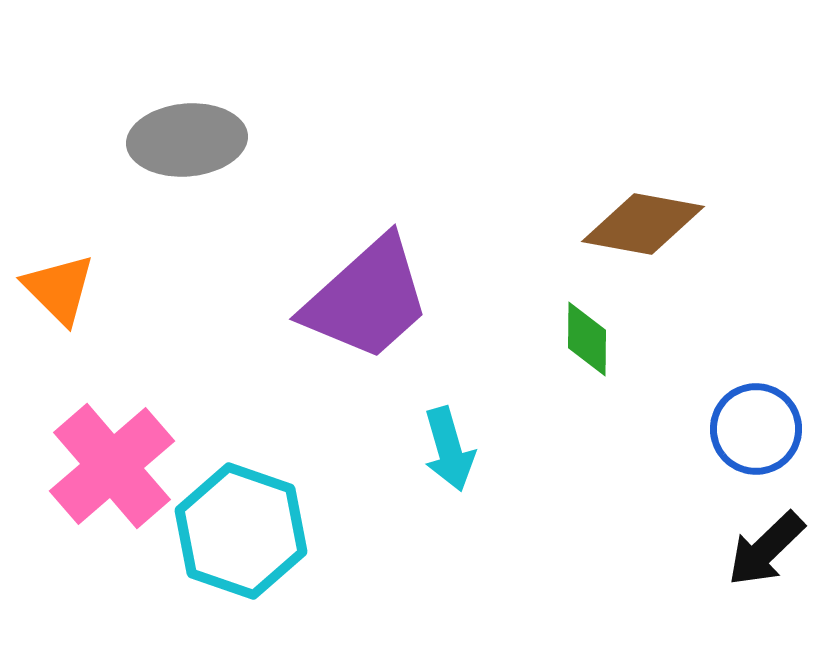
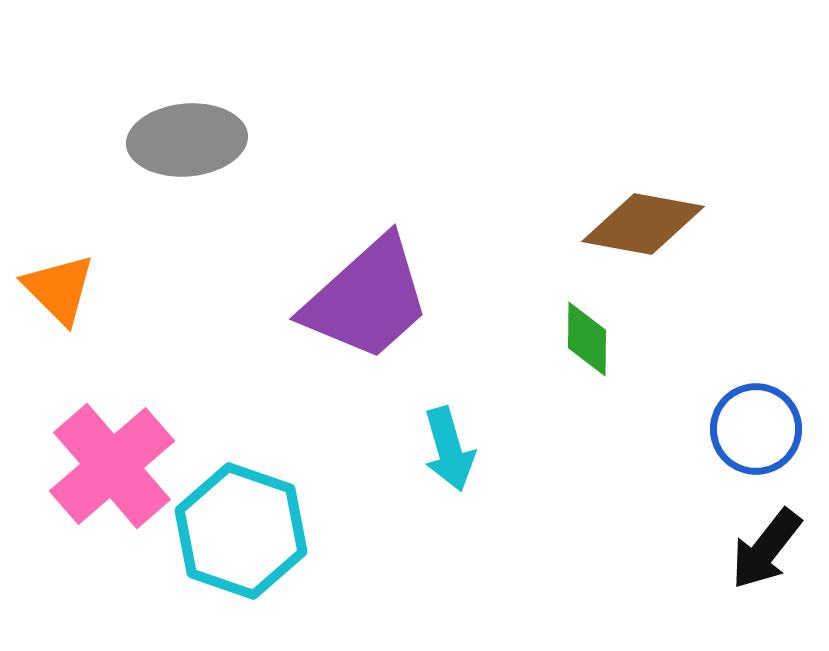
black arrow: rotated 8 degrees counterclockwise
